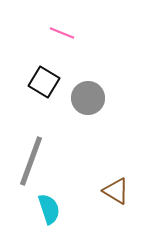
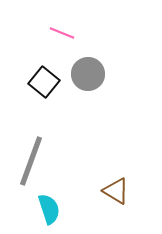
black square: rotated 8 degrees clockwise
gray circle: moved 24 px up
